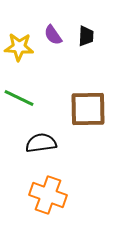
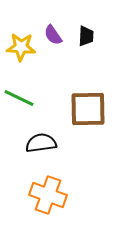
yellow star: moved 2 px right
